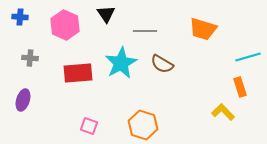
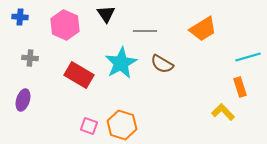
orange trapezoid: rotated 48 degrees counterclockwise
red rectangle: moved 1 px right, 2 px down; rotated 36 degrees clockwise
orange hexagon: moved 21 px left
